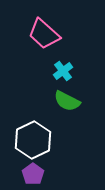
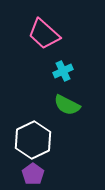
cyan cross: rotated 12 degrees clockwise
green semicircle: moved 4 px down
